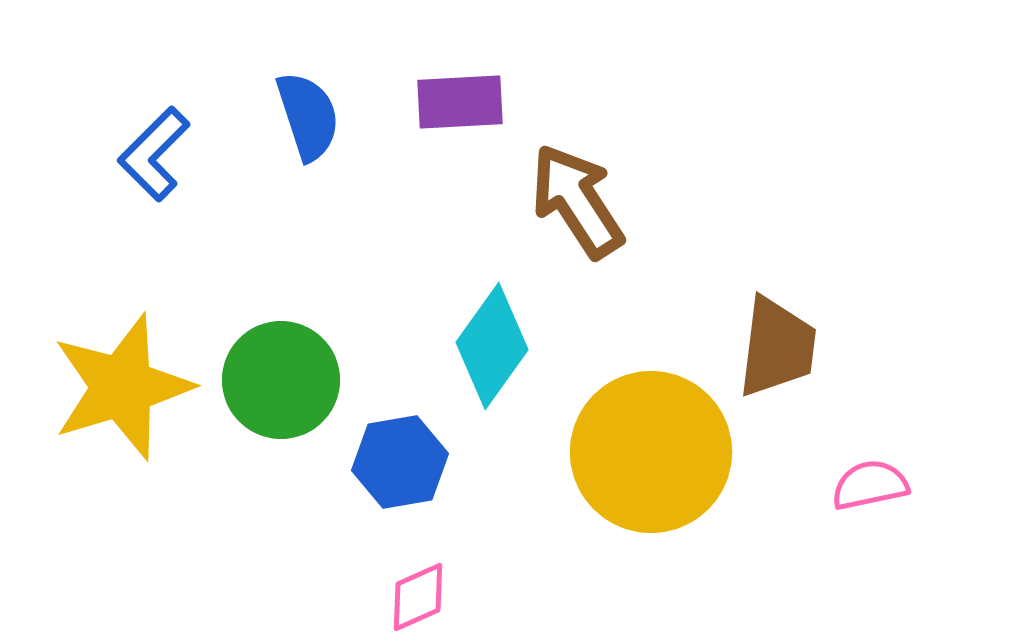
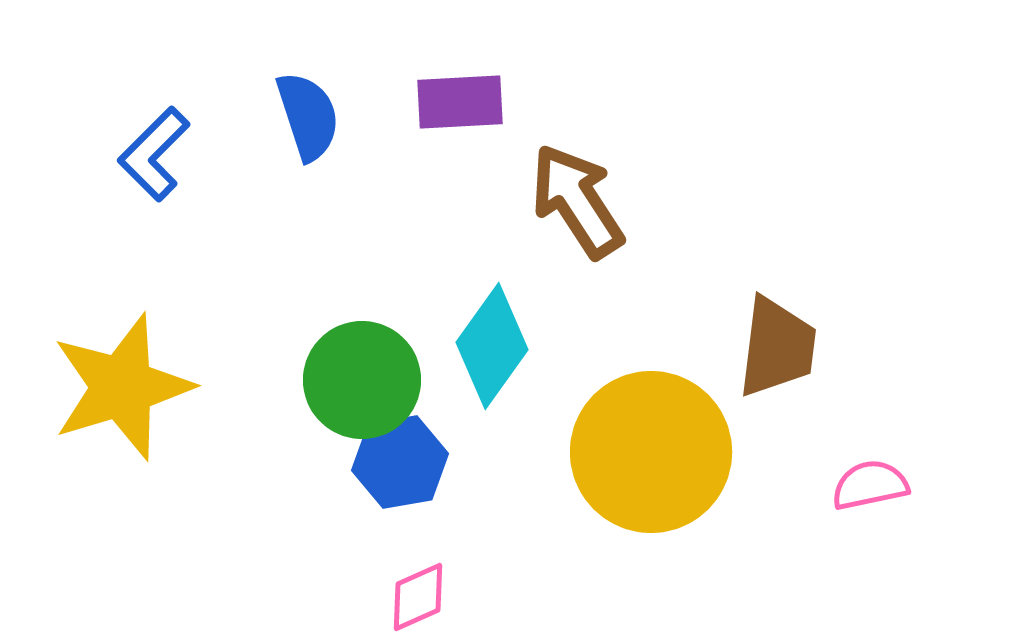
green circle: moved 81 px right
